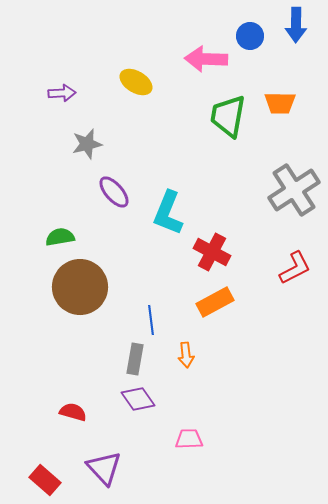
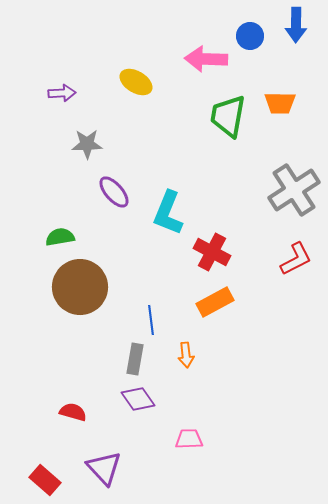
gray star: rotated 12 degrees clockwise
red L-shape: moved 1 px right, 9 px up
